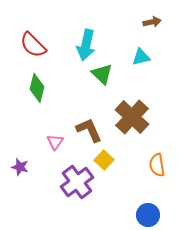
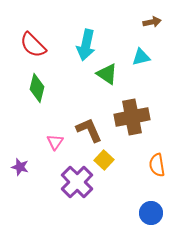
green triangle: moved 5 px right; rotated 10 degrees counterclockwise
brown cross: rotated 36 degrees clockwise
purple cross: rotated 8 degrees counterclockwise
blue circle: moved 3 px right, 2 px up
